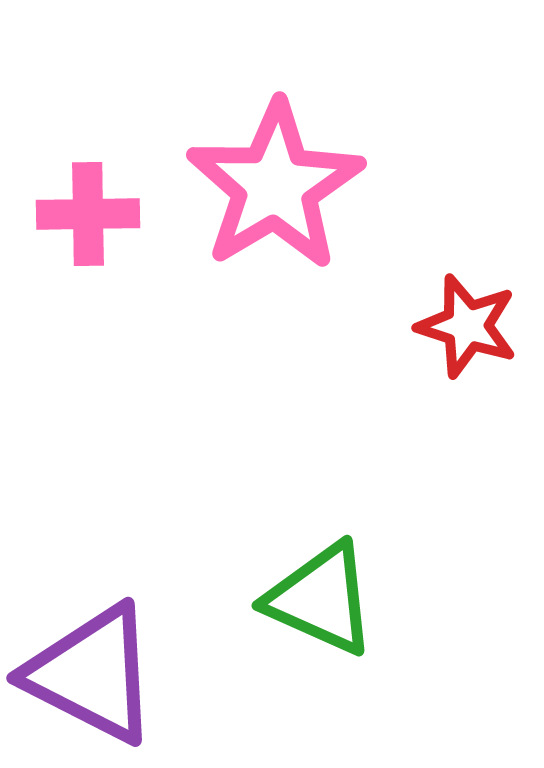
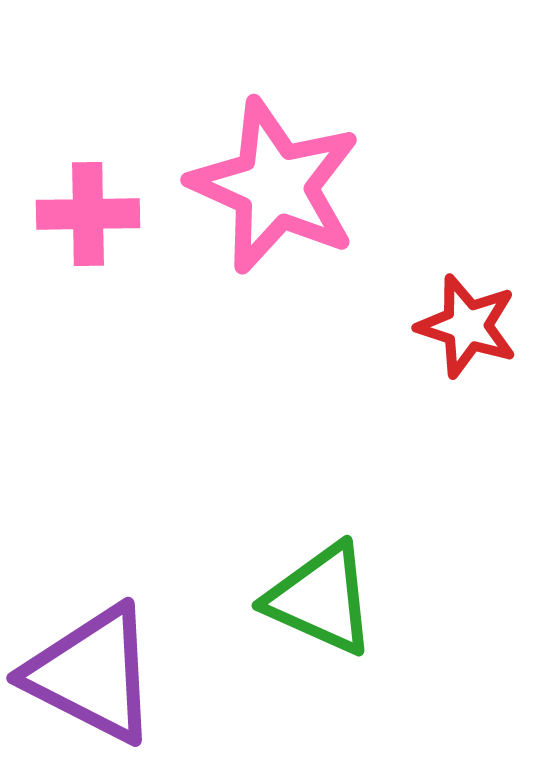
pink star: rotated 17 degrees counterclockwise
